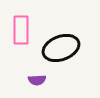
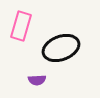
pink rectangle: moved 4 px up; rotated 16 degrees clockwise
